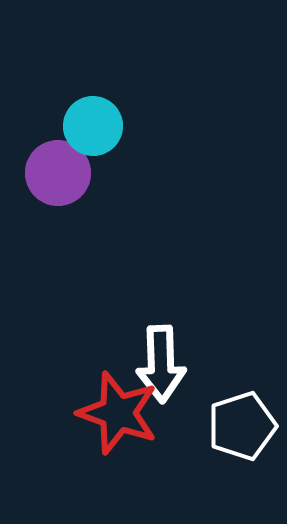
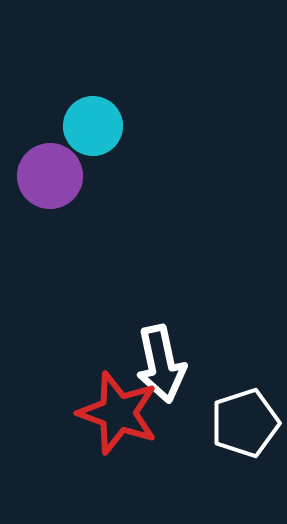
purple circle: moved 8 px left, 3 px down
white arrow: rotated 10 degrees counterclockwise
white pentagon: moved 3 px right, 3 px up
